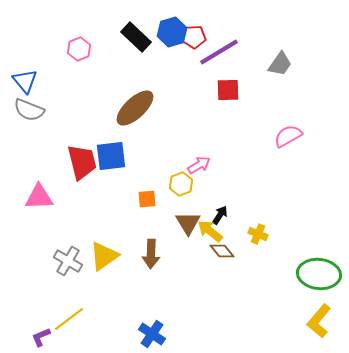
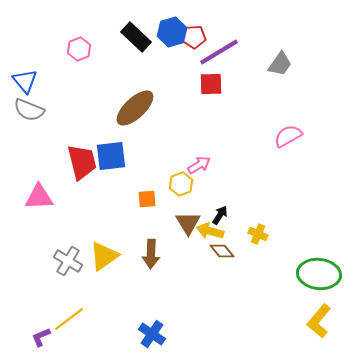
red square: moved 17 px left, 6 px up
yellow arrow: rotated 24 degrees counterclockwise
